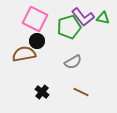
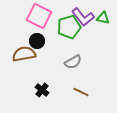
pink square: moved 4 px right, 3 px up
black cross: moved 2 px up
